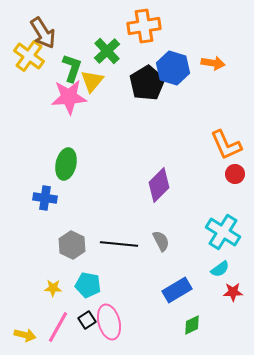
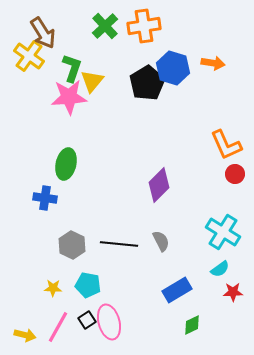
green cross: moved 2 px left, 25 px up
